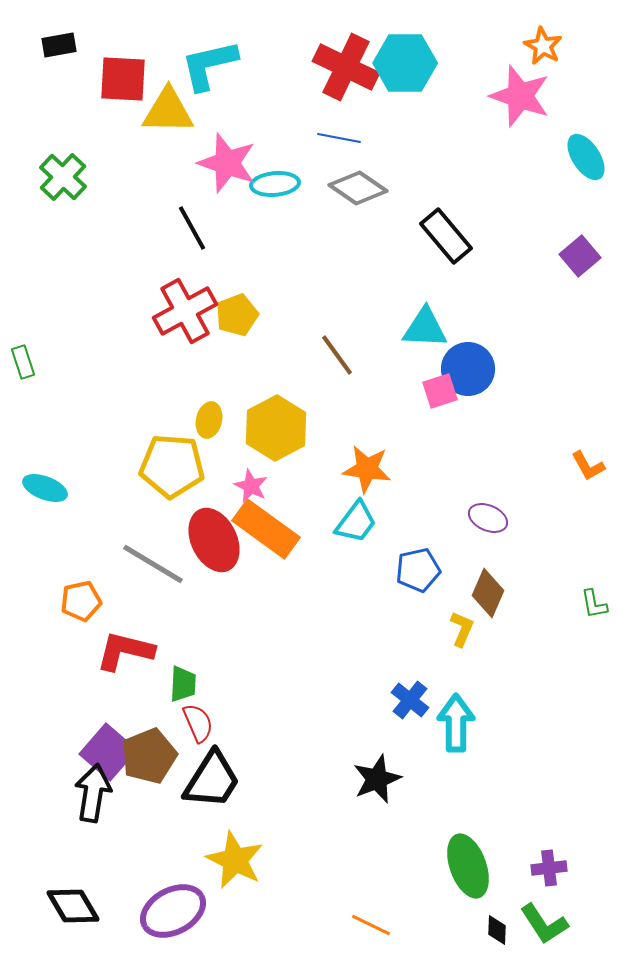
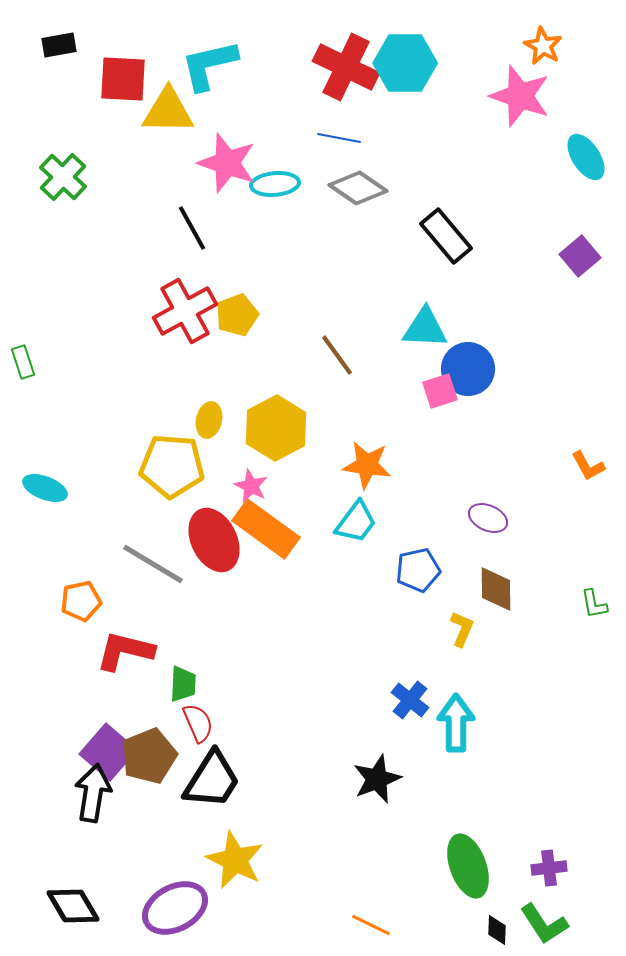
orange star at (367, 469): moved 4 px up
brown diamond at (488, 593): moved 8 px right, 4 px up; rotated 24 degrees counterclockwise
purple ellipse at (173, 911): moved 2 px right, 3 px up
